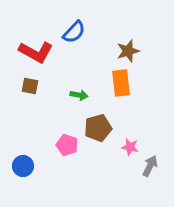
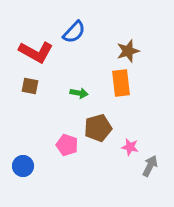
green arrow: moved 2 px up
